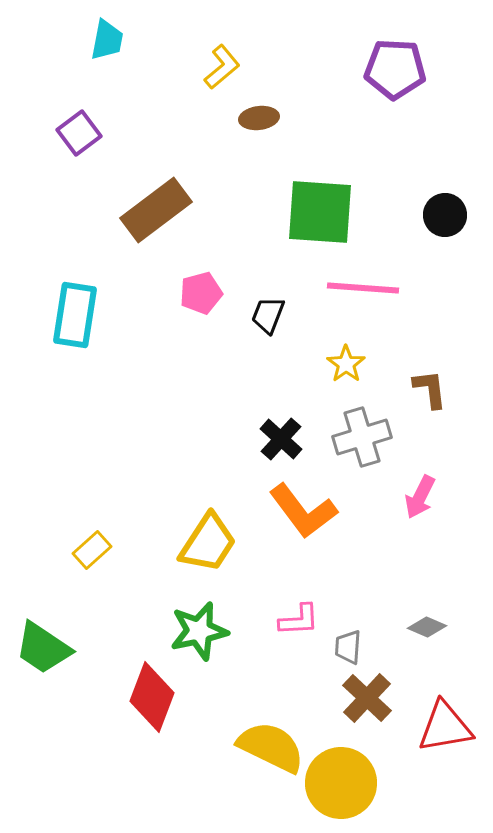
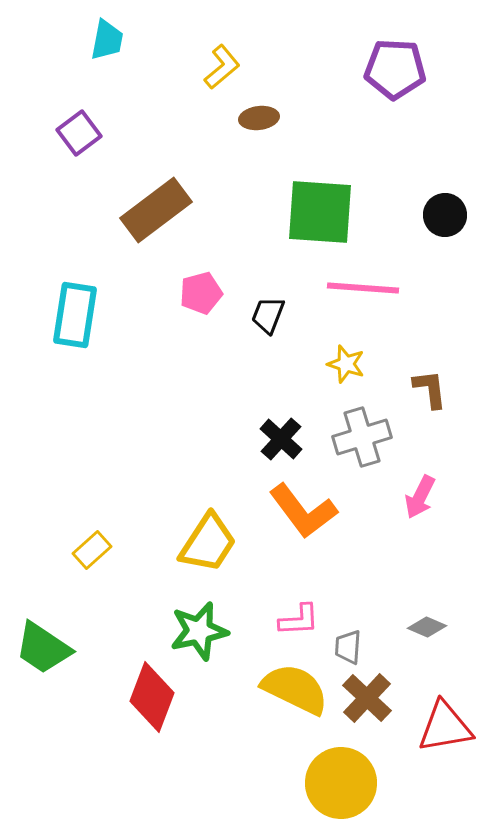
yellow star: rotated 18 degrees counterclockwise
yellow semicircle: moved 24 px right, 58 px up
